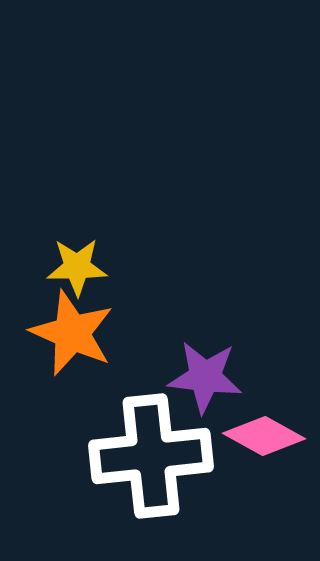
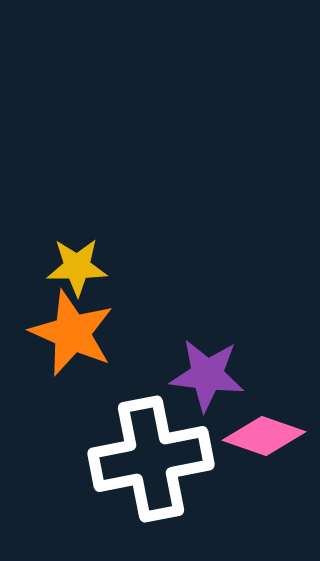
purple star: moved 2 px right, 2 px up
pink diamond: rotated 10 degrees counterclockwise
white cross: moved 3 px down; rotated 5 degrees counterclockwise
